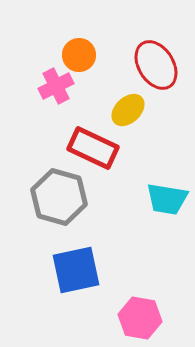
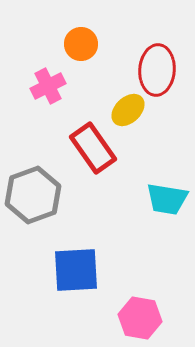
orange circle: moved 2 px right, 11 px up
red ellipse: moved 1 px right, 5 px down; rotated 36 degrees clockwise
pink cross: moved 8 px left
red rectangle: rotated 30 degrees clockwise
gray hexagon: moved 26 px left, 2 px up; rotated 24 degrees clockwise
blue square: rotated 9 degrees clockwise
